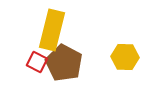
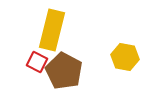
yellow hexagon: rotated 8 degrees clockwise
brown pentagon: moved 8 px down
